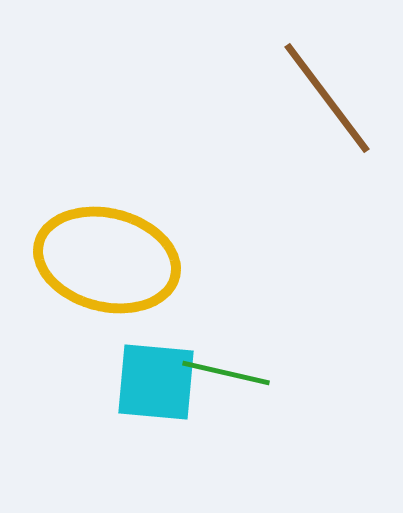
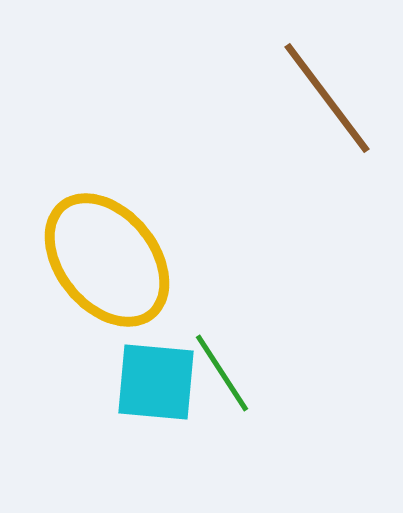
yellow ellipse: rotated 37 degrees clockwise
green line: moved 4 px left; rotated 44 degrees clockwise
